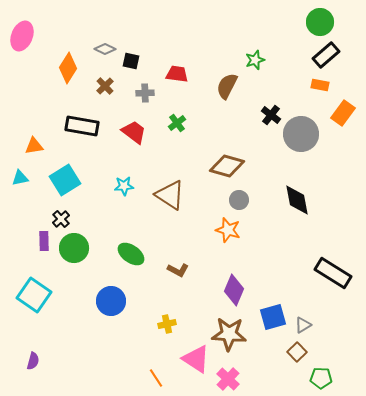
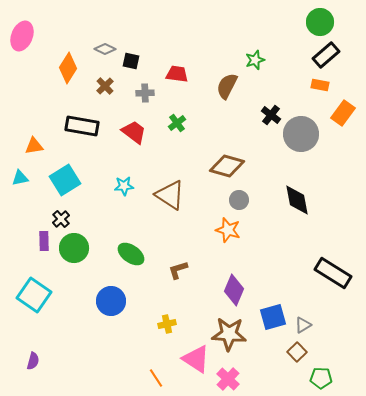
brown L-shape at (178, 270): rotated 135 degrees clockwise
